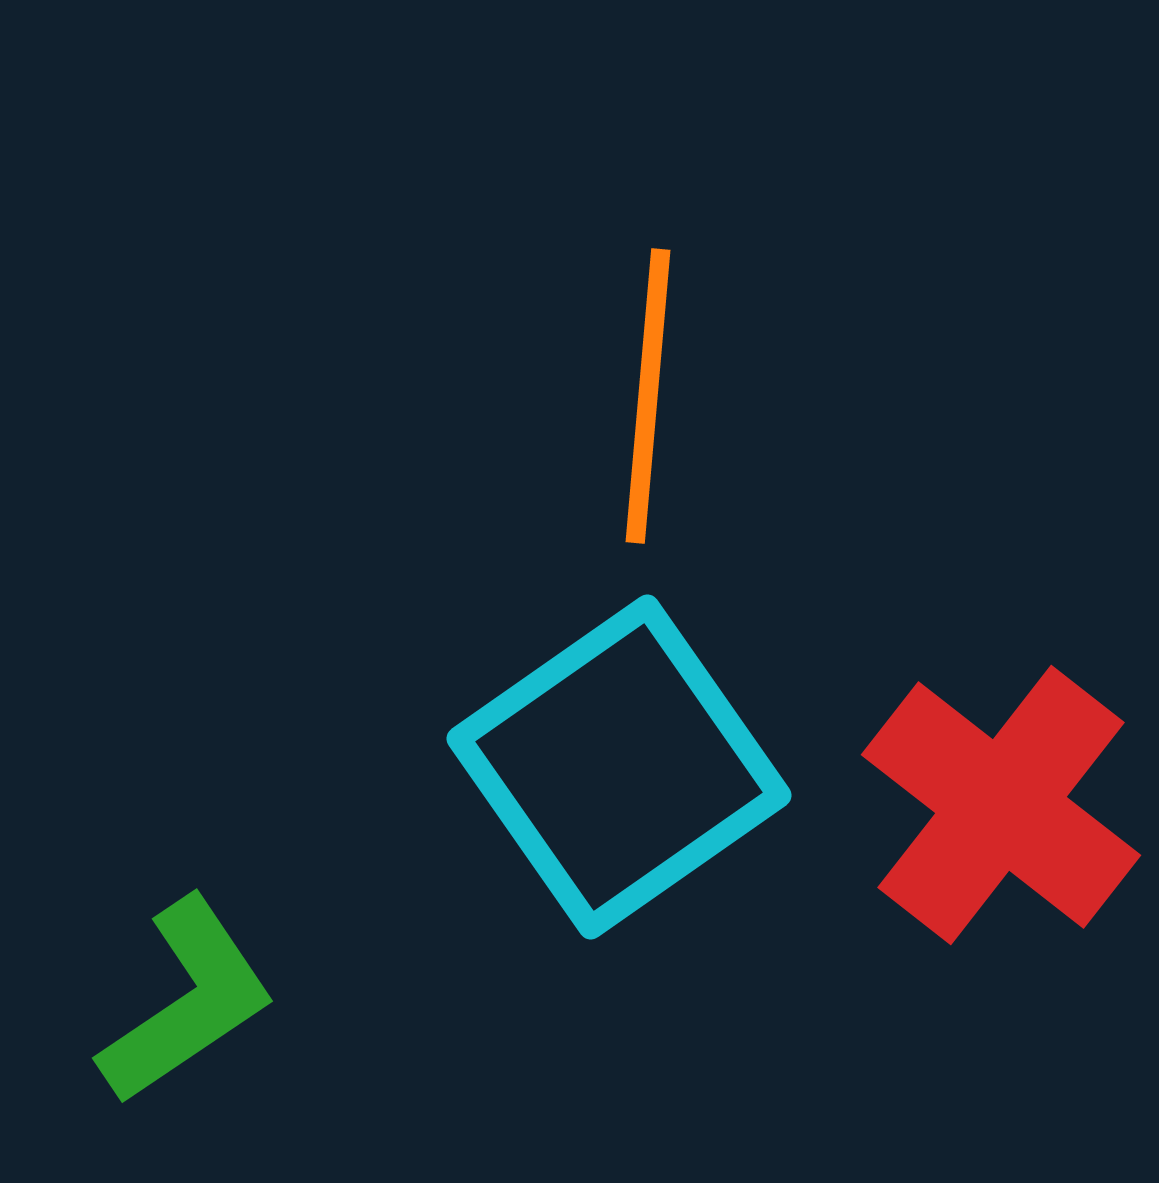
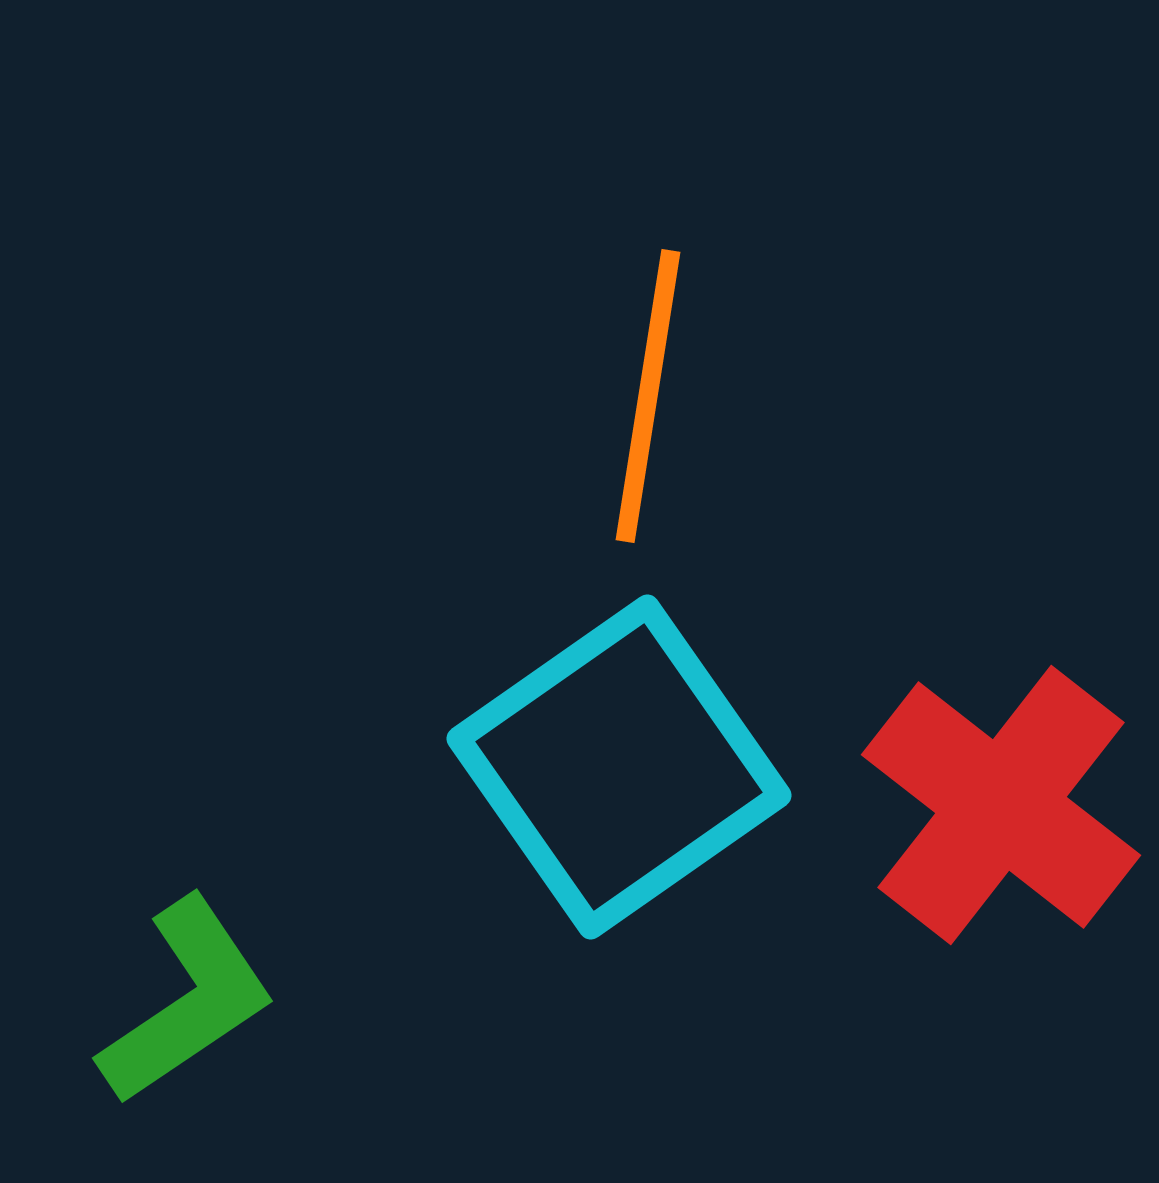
orange line: rotated 4 degrees clockwise
